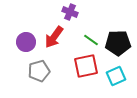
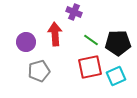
purple cross: moved 4 px right
red arrow: moved 1 px right, 3 px up; rotated 140 degrees clockwise
red square: moved 4 px right, 1 px down
